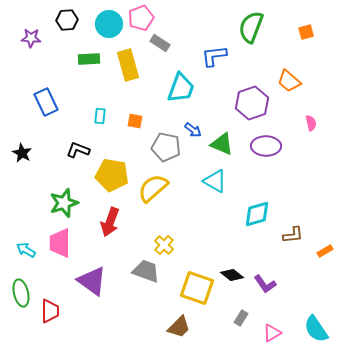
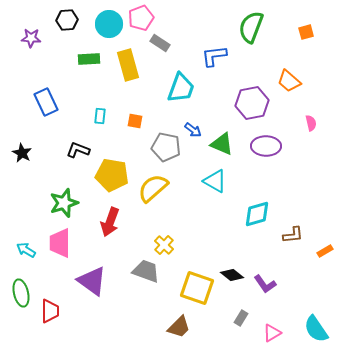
purple hexagon at (252, 103): rotated 8 degrees clockwise
